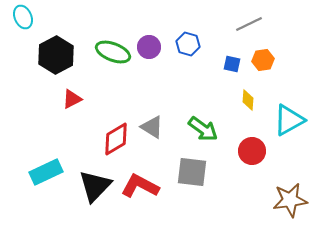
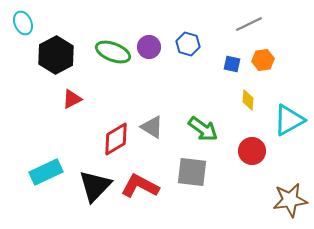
cyan ellipse: moved 6 px down
